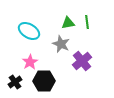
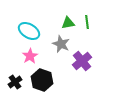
pink star: moved 6 px up
black hexagon: moved 2 px left, 1 px up; rotated 20 degrees clockwise
